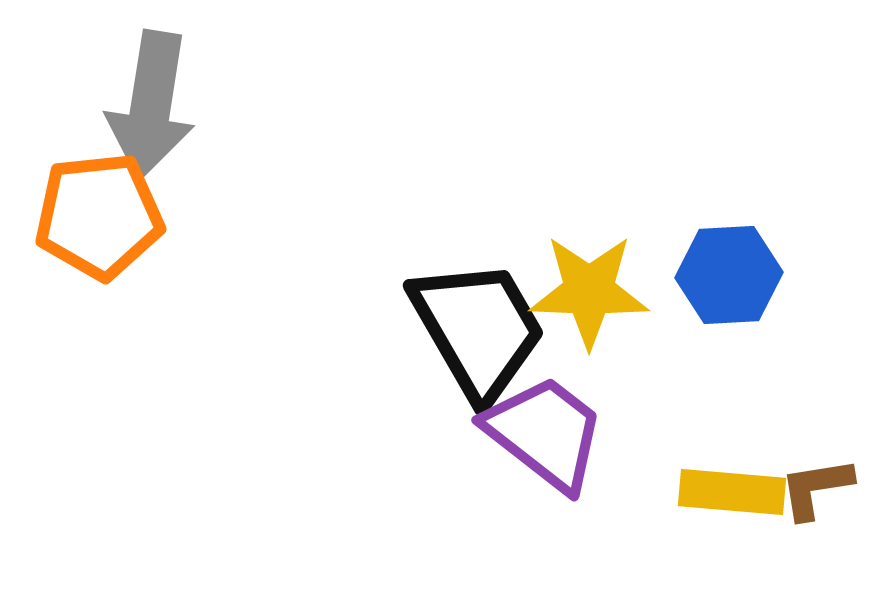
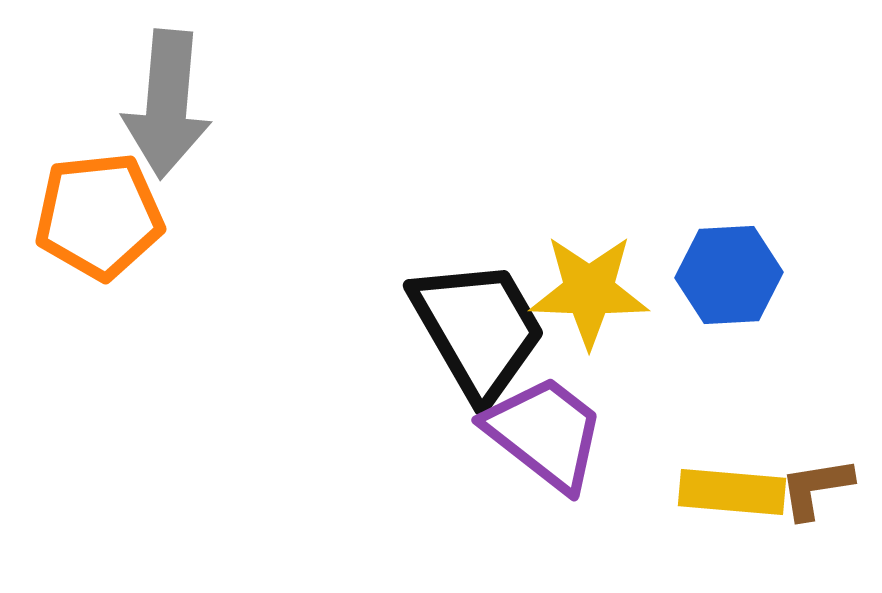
gray arrow: moved 16 px right, 1 px up; rotated 4 degrees counterclockwise
